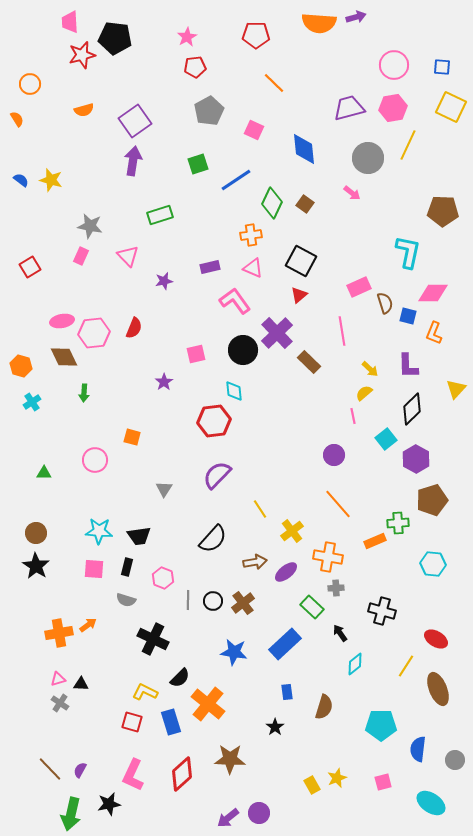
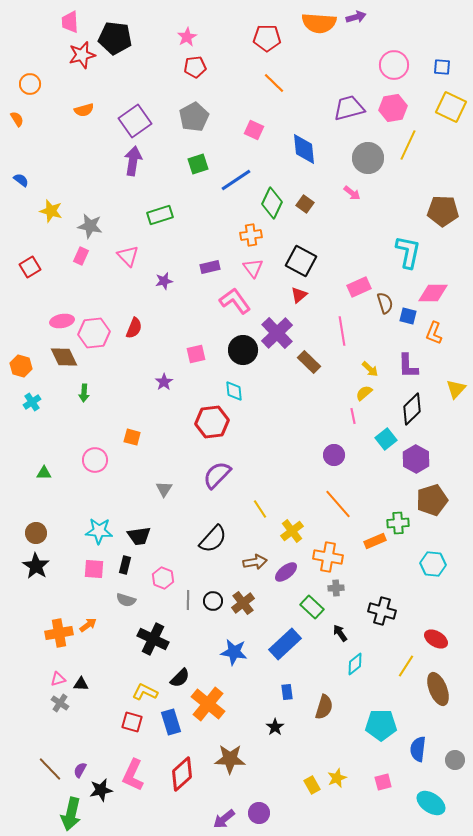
red pentagon at (256, 35): moved 11 px right, 3 px down
gray pentagon at (209, 111): moved 15 px left, 6 px down
yellow star at (51, 180): moved 31 px down
pink triangle at (253, 268): rotated 30 degrees clockwise
red hexagon at (214, 421): moved 2 px left, 1 px down
black rectangle at (127, 567): moved 2 px left, 2 px up
black star at (109, 804): moved 8 px left, 14 px up
purple arrow at (228, 818): moved 4 px left, 1 px down
